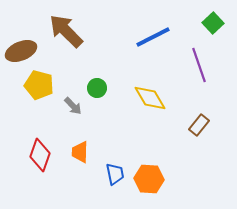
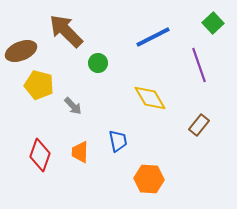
green circle: moved 1 px right, 25 px up
blue trapezoid: moved 3 px right, 33 px up
